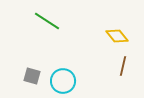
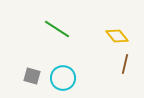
green line: moved 10 px right, 8 px down
brown line: moved 2 px right, 2 px up
cyan circle: moved 3 px up
